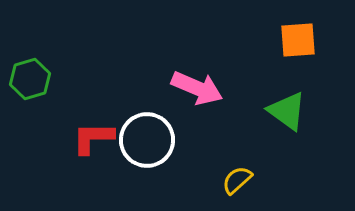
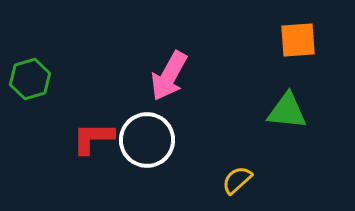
pink arrow: moved 28 px left, 12 px up; rotated 96 degrees clockwise
green triangle: rotated 30 degrees counterclockwise
